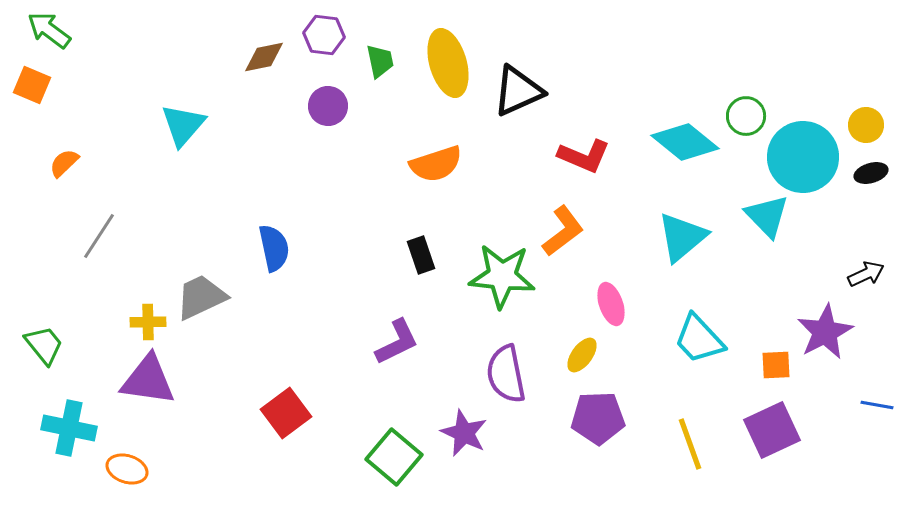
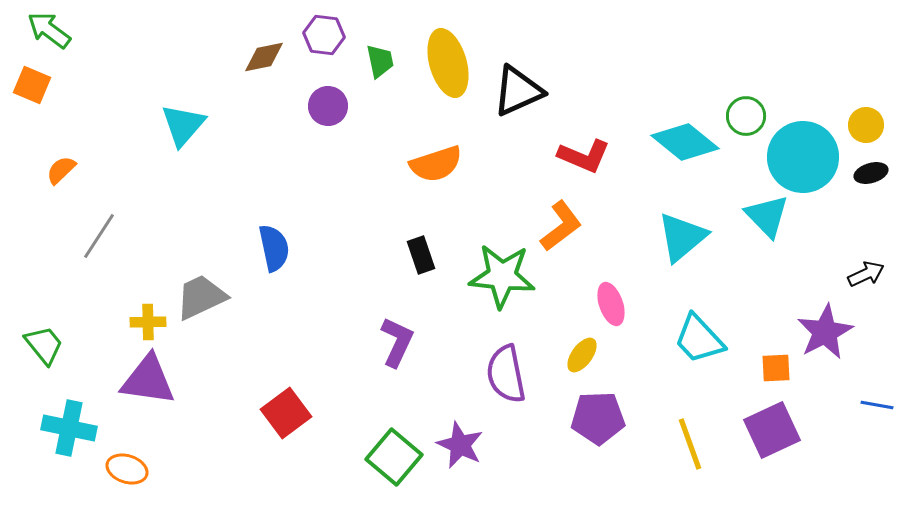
orange semicircle at (64, 163): moved 3 px left, 7 px down
orange L-shape at (563, 231): moved 2 px left, 5 px up
purple L-shape at (397, 342): rotated 39 degrees counterclockwise
orange square at (776, 365): moved 3 px down
purple star at (464, 433): moved 4 px left, 12 px down
